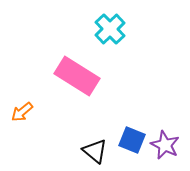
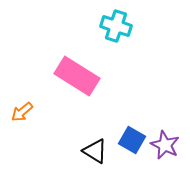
cyan cross: moved 6 px right, 3 px up; rotated 28 degrees counterclockwise
blue square: rotated 8 degrees clockwise
black triangle: rotated 8 degrees counterclockwise
